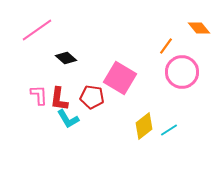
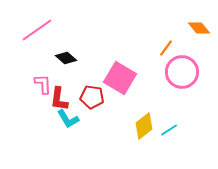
orange line: moved 2 px down
pink L-shape: moved 4 px right, 11 px up
